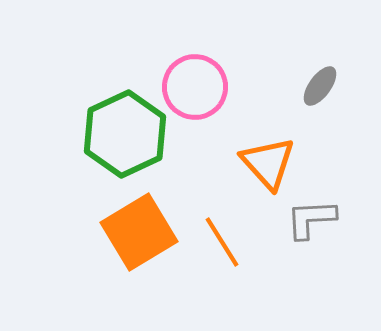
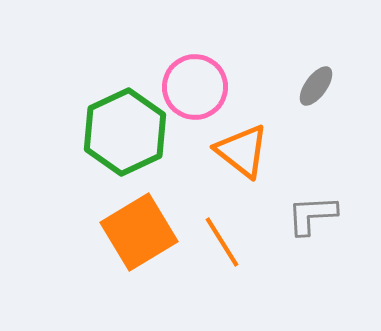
gray ellipse: moved 4 px left
green hexagon: moved 2 px up
orange triangle: moved 26 px left, 12 px up; rotated 10 degrees counterclockwise
gray L-shape: moved 1 px right, 4 px up
